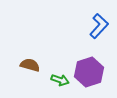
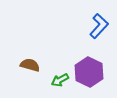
purple hexagon: rotated 16 degrees counterclockwise
green arrow: rotated 132 degrees clockwise
